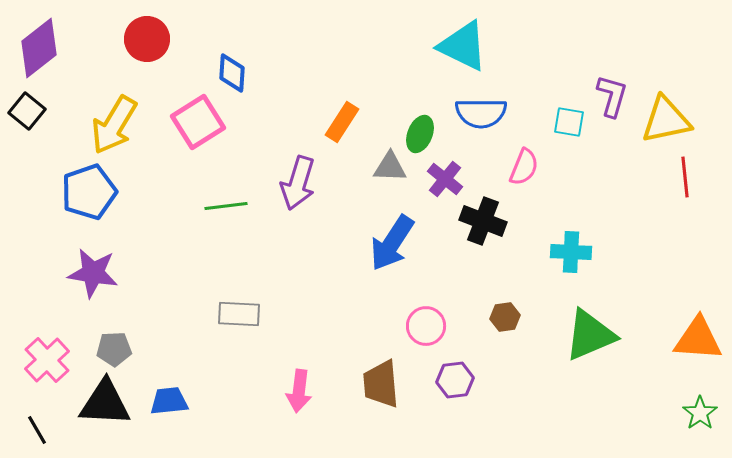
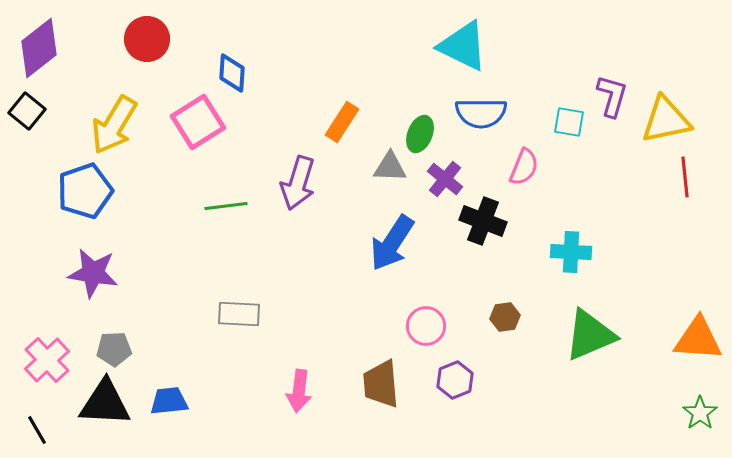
blue pentagon: moved 4 px left, 1 px up
purple hexagon: rotated 15 degrees counterclockwise
